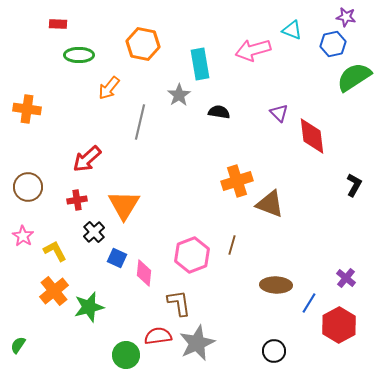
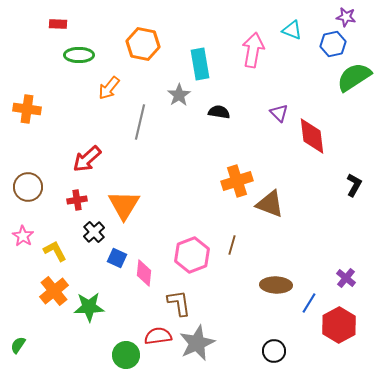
pink arrow at (253, 50): rotated 116 degrees clockwise
green star at (89, 307): rotated 12 degrees clockwise
